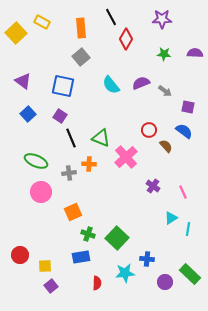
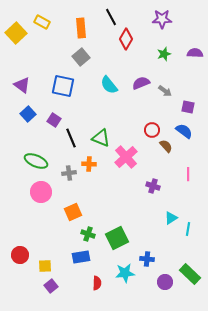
green star at (164, 54): rotated 24 degrees counterclockwise
purple triangle at (23, 81): moved 1 px left, 4 px down
cyan semicircle at (111, 85): moved 2 px left
purple square at (60, 116): moved 6 px left, 4 px down
red circle at (149, 130): moved 3 px right
purple cross at (153, 186): rotated 16 degrees counterclockwise
pink line at (183, 192): moved 5 px right, 18 px up; rotated 24 degrees clockwise
green square at (117, 238): rotated 20 degrees clockwise
